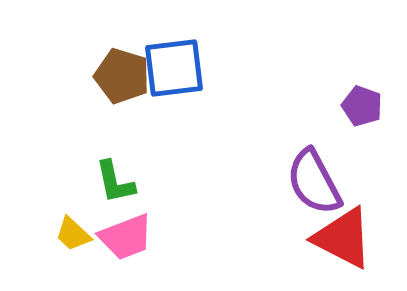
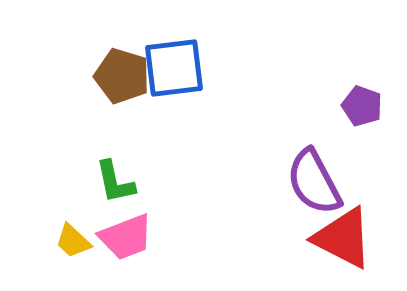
yellow trapezoid: moved 7 px down
